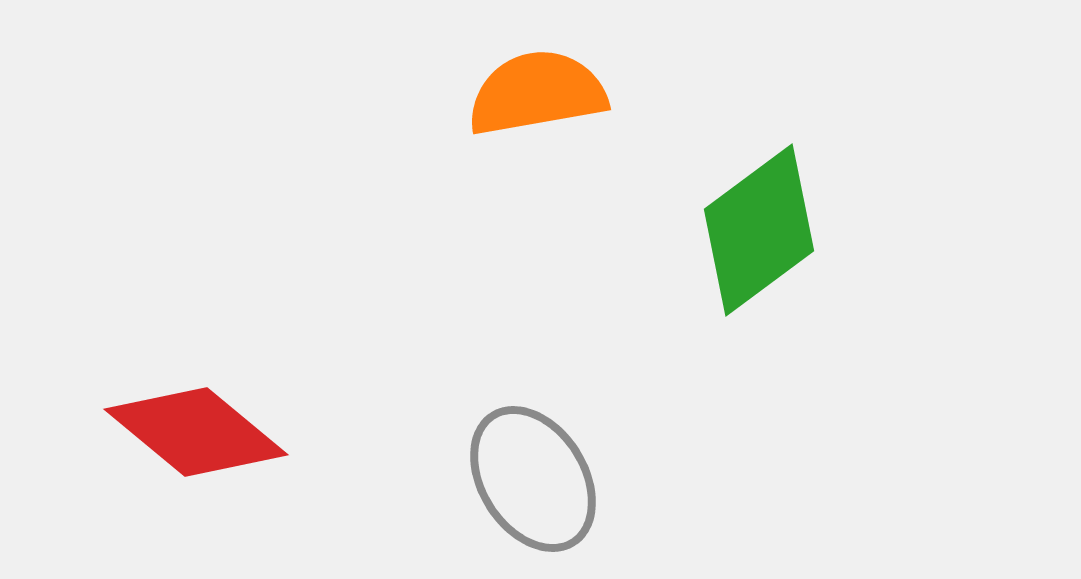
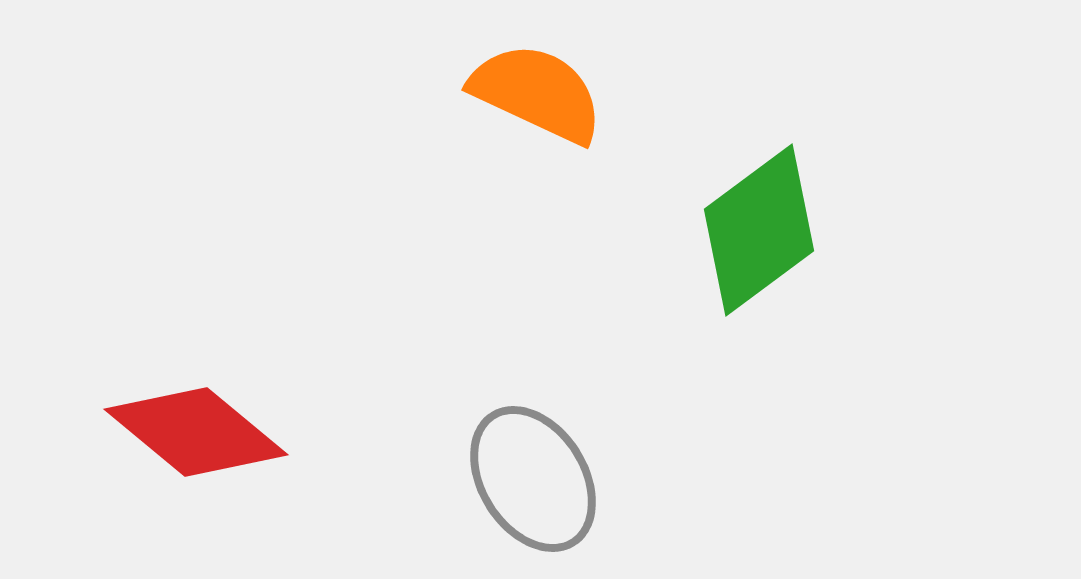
orange semicircle: rotated 35 degrees clockwise
